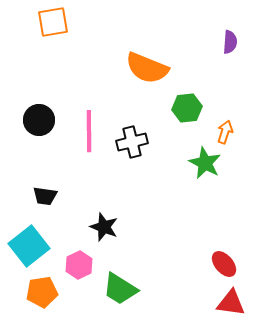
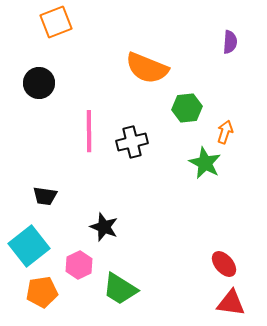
orange square: moved 3 px right; rotated 12 degrees counterclockwise
black circle: moved 37 px up
